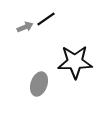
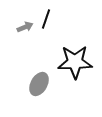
black line: rotated 36 degrees counterclockwise
gray ellipse: rotated 10 degrees clockwise
